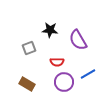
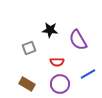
purple circle: moved 4 px left, 2 px down
